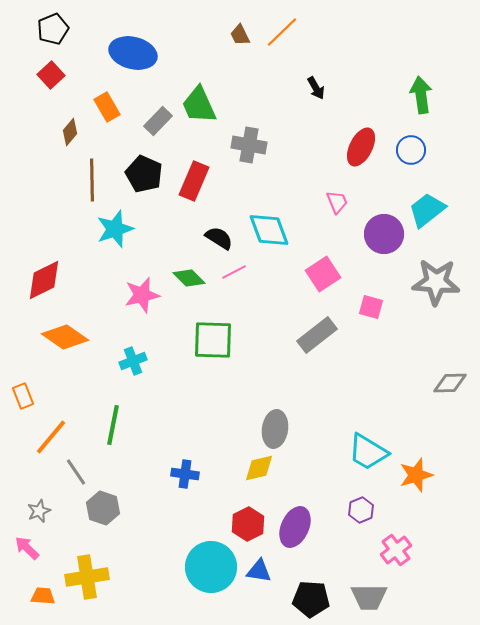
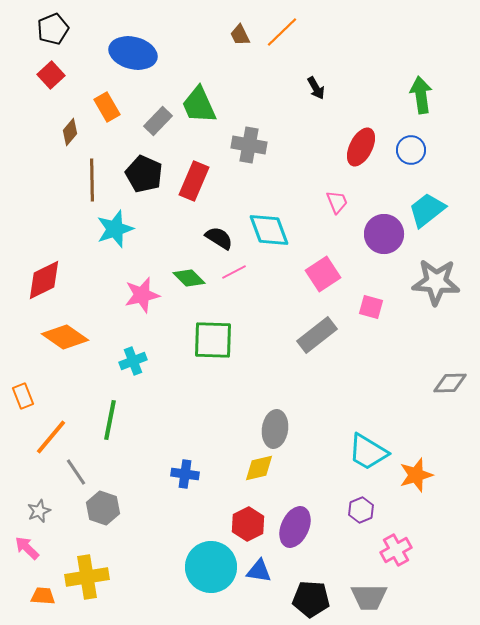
green line at (113, 425): moved 3 px left, 5 px up
pink cross at (396, 550): rotated 8 degrees clockwise
